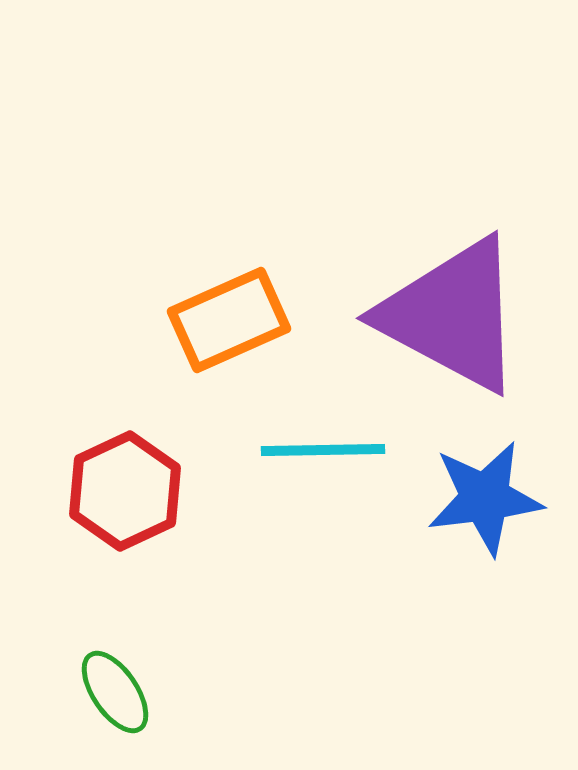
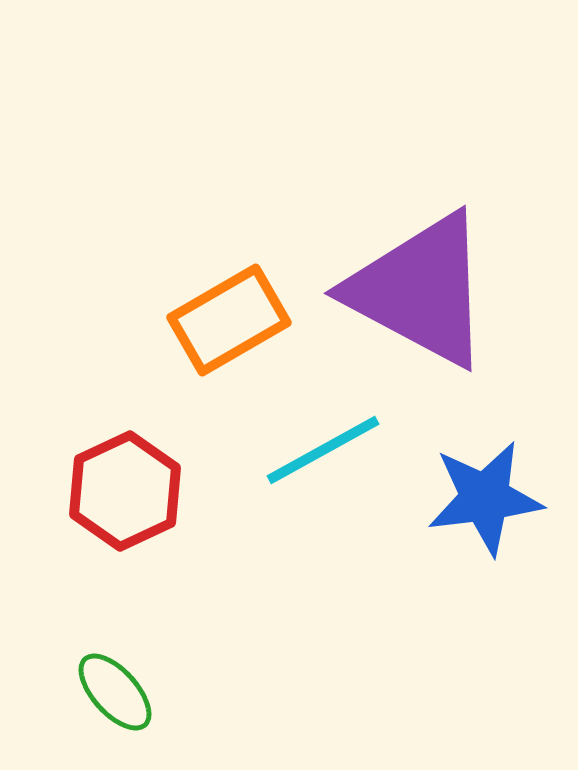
purple triangle: moved 32 px left, 25 px up
orange rectangle: rotated 6 degrees counterclockwise
cyan line: rotated 28 degrees counterclockwise
green ellipse: rotated 8 degrees counterclockwise
